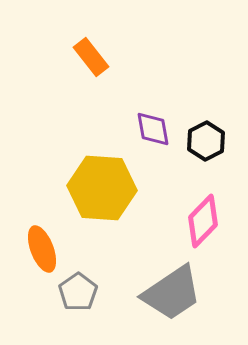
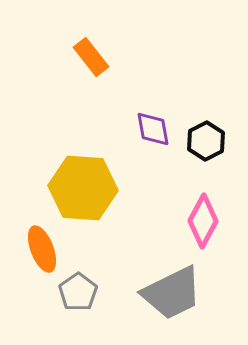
yellow hexagon: moved 19 px left
pink diamond: rotated 16 degrees counterclockwise
gray trapezoid: rotated 8 degrees clockwise
